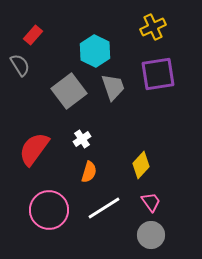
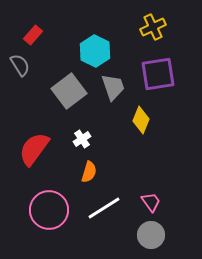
yellow diamond: moved 45 px up; rotated 20 degrees counterclockwise
